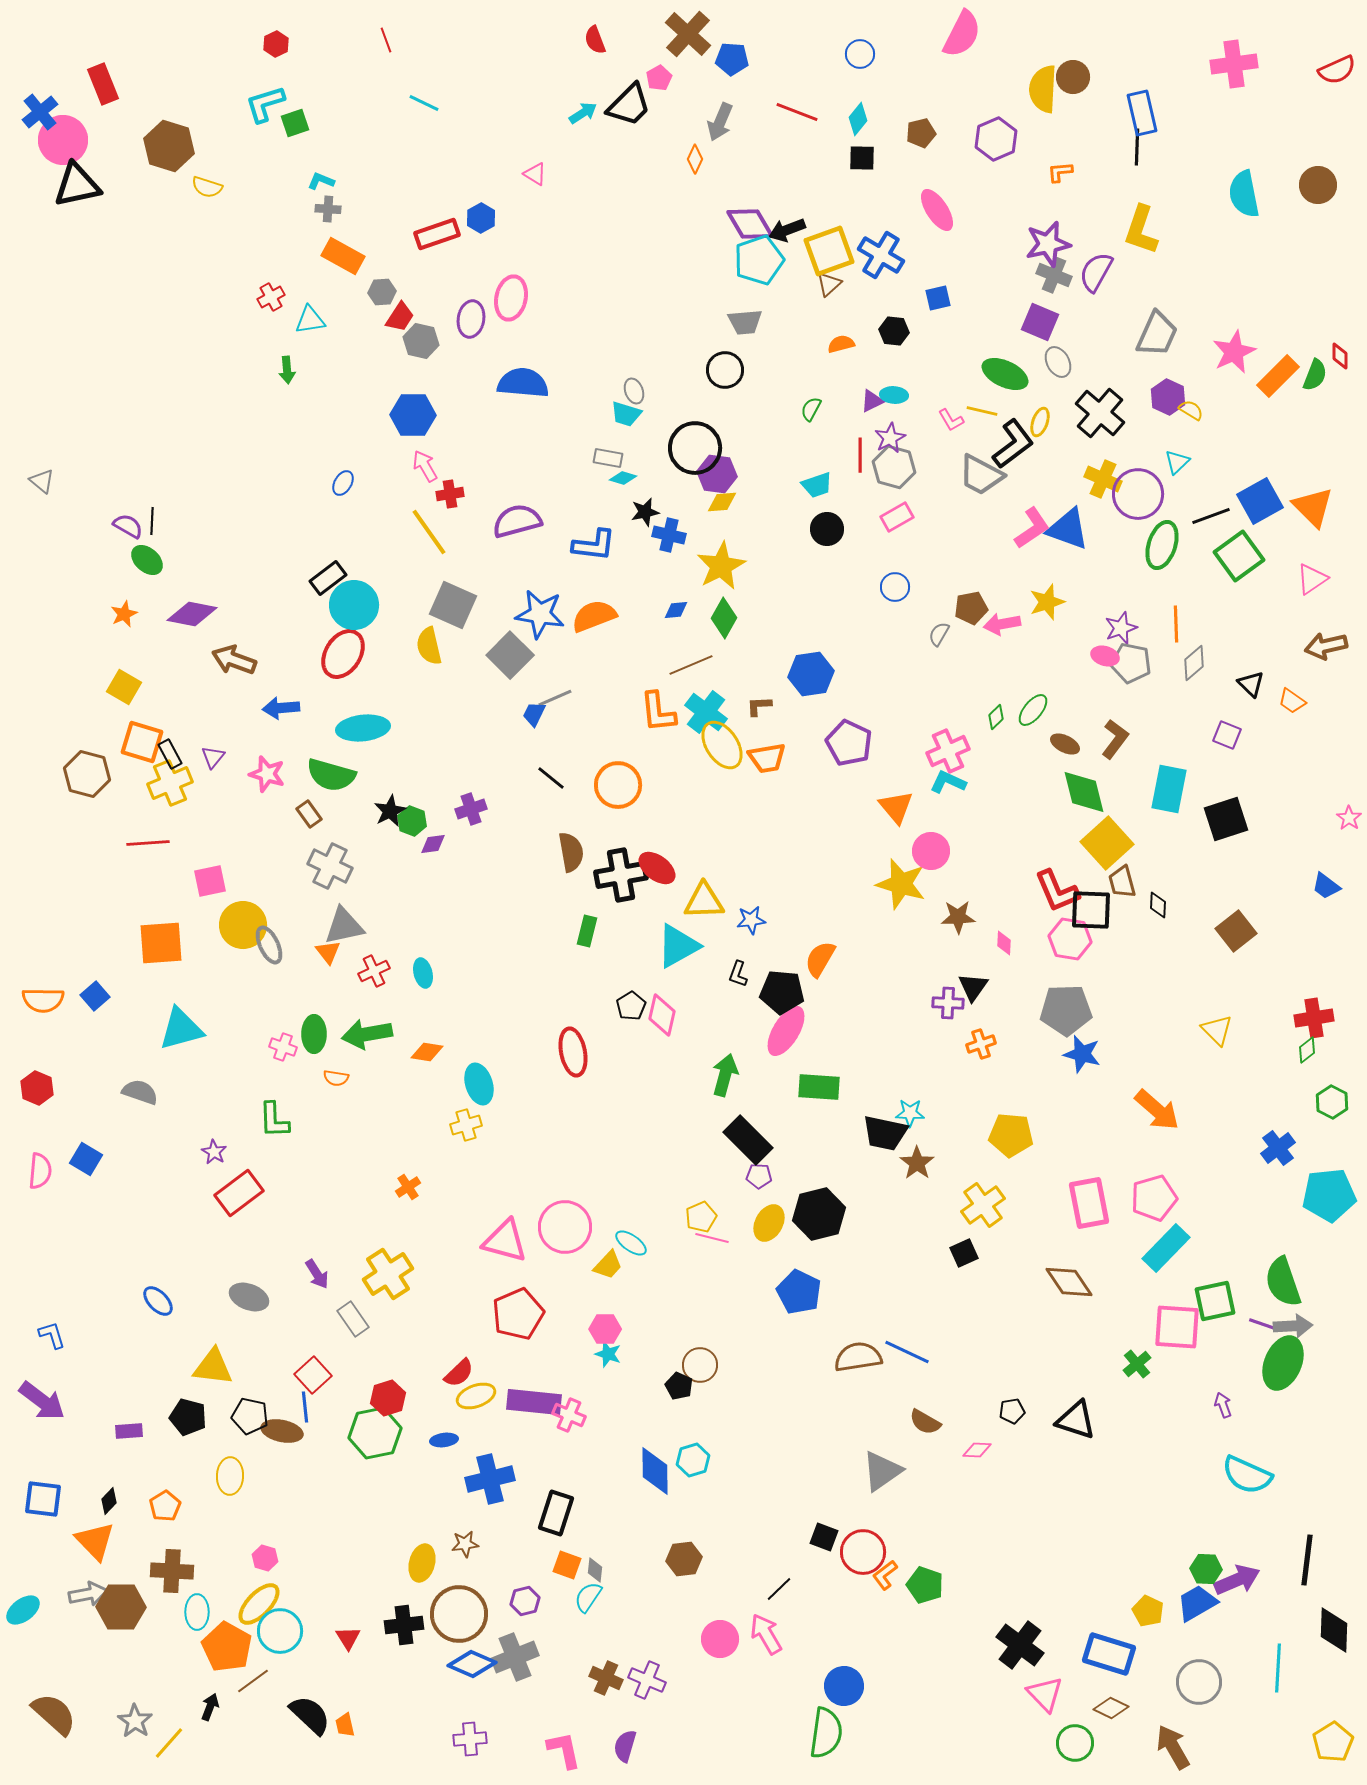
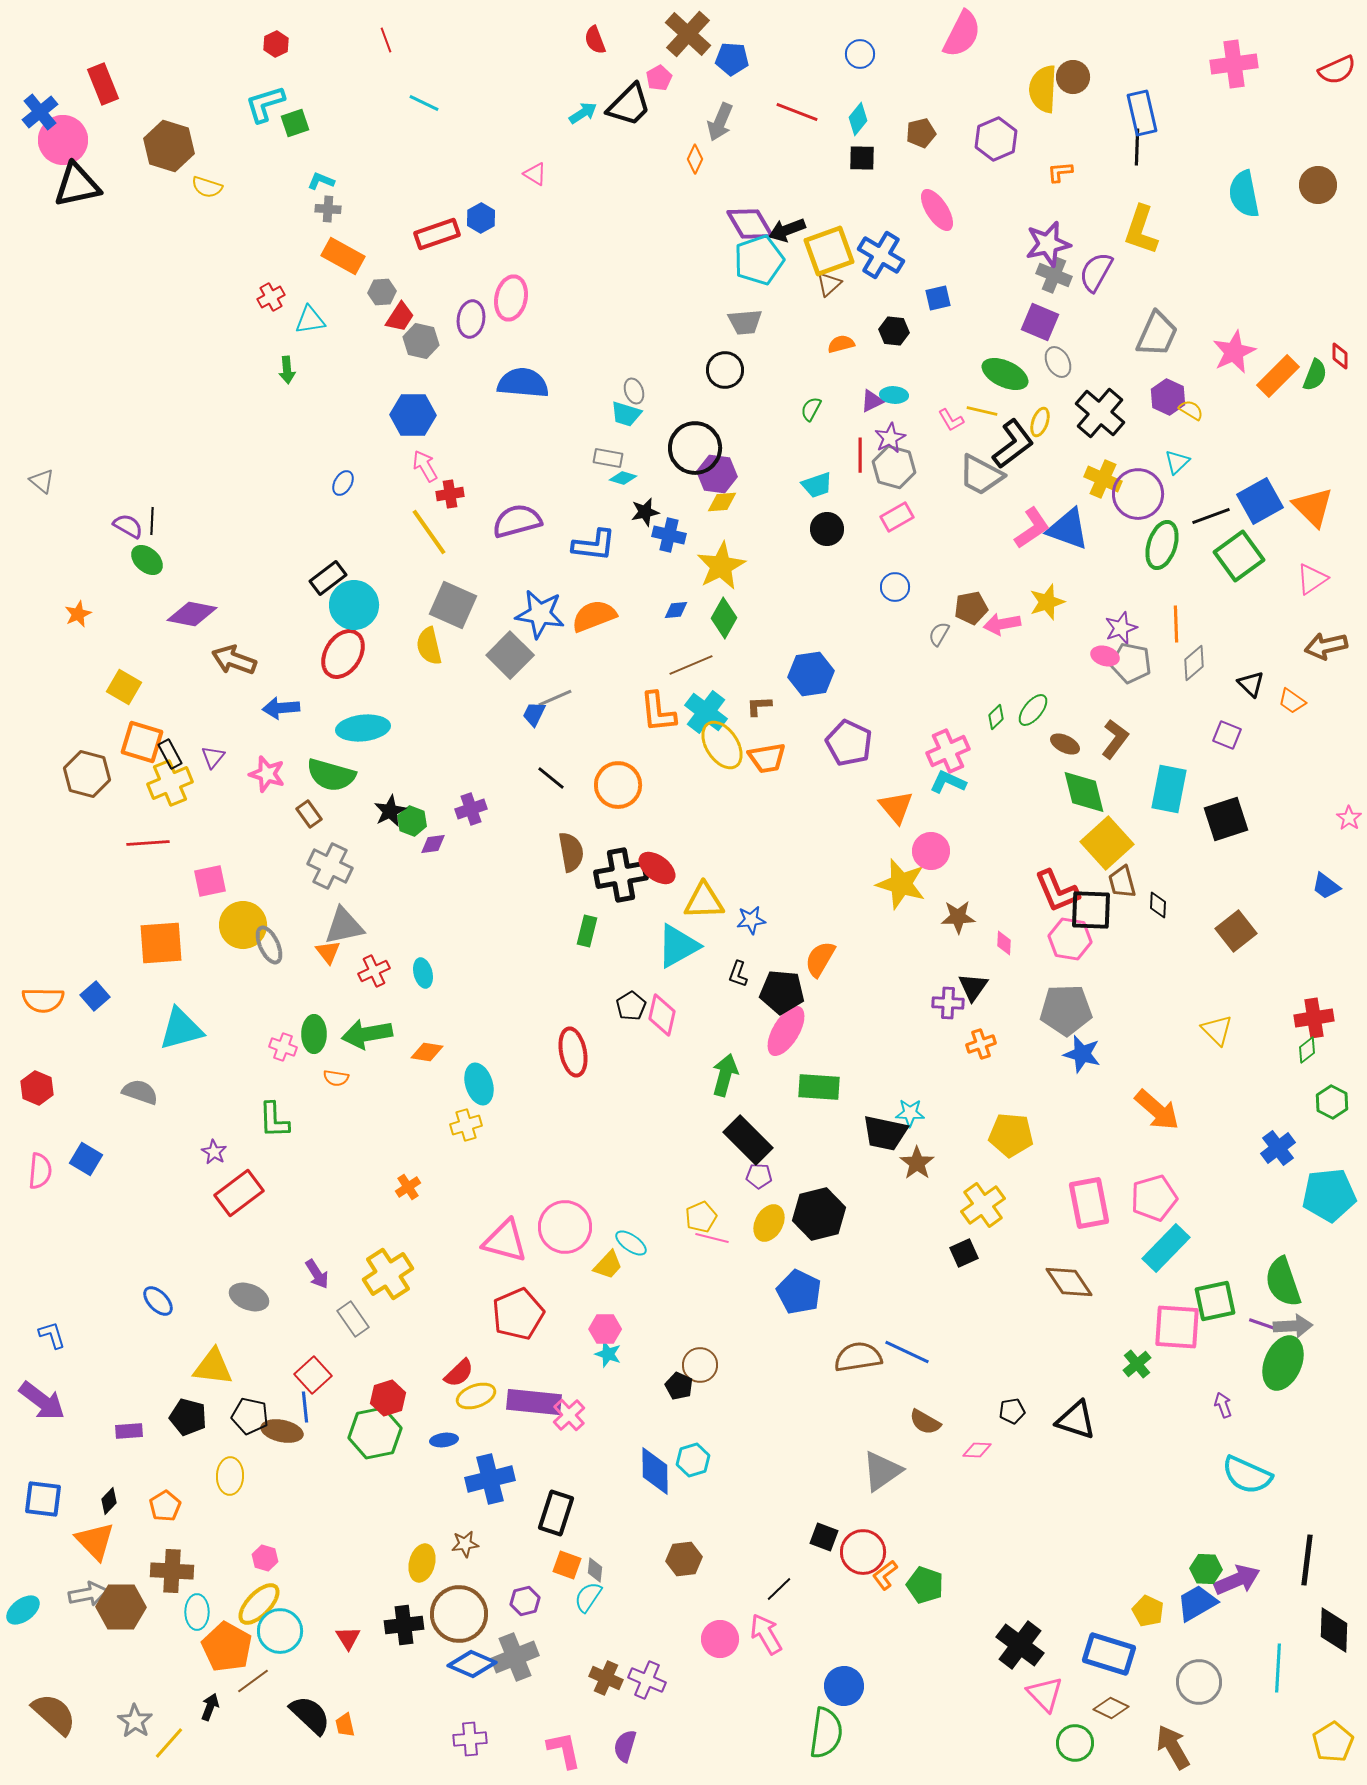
orange star at (124, 614): moved 46 px left
pink cross at (569, 1415): rotated 24 degrees clockwise
